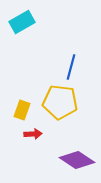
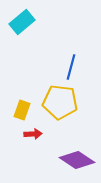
cyan rectangle: rotated 10 degrees counterclockwise
